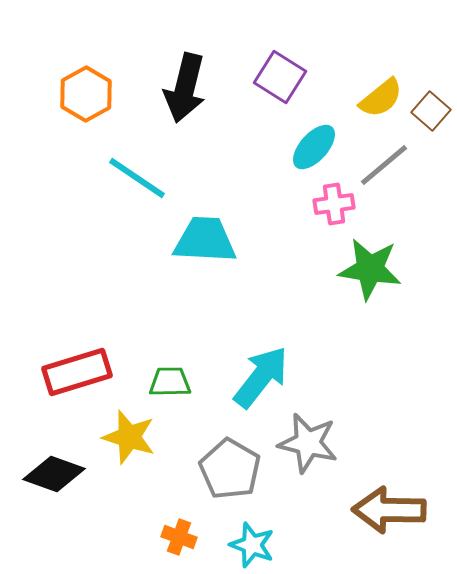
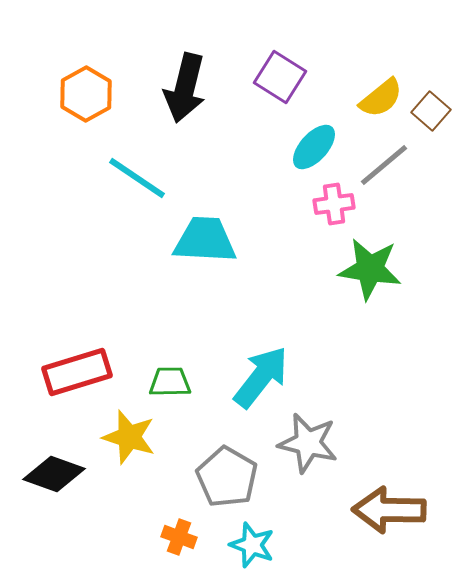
gray pentagon: moved 3 px left, 8 px down
